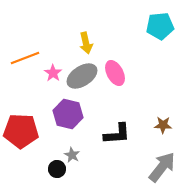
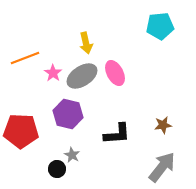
brown star: rotated 12 degrees counterclockwise
